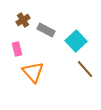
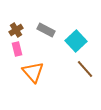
brown cross: moved 7 px left, 10 px down
